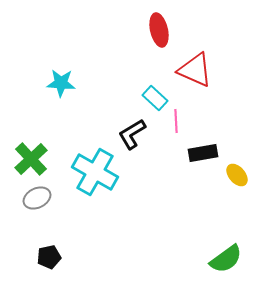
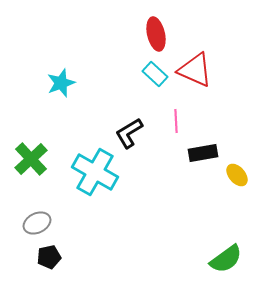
red ellipse: moved 3 px left, 4 px down
cyan star: rotated 24 degrees counterclockwise
cyan rectangle: moved 24 px up
black L-shape: moved 3 px left, 1 px up
gray ellipse: moved 25 px down
